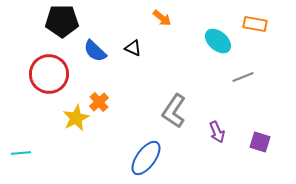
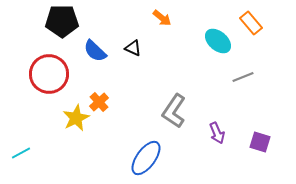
orange rectangle: moved 4 px left, 1 px up; rotated 40 degrees clockwise
purple arrow: moved 1 px down
cyan line: rotated 24 degrees counterclockwise
